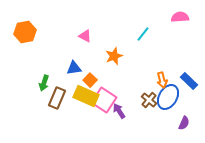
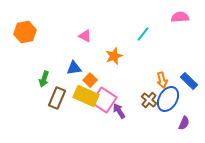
green arrow: moved 4 px up
blue ellipse: moved 2 px down
